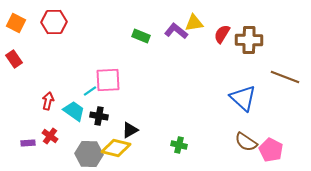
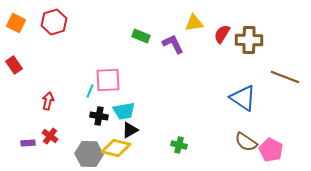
red hexagon: rotated 15 degrees counterclockwise
purple L-shape: moved 3 px left, 13 px down; rotated 25 degrees clockwise
red rectangle: moved 6 px down
cyan line: rotated 32 degrees counterclockwise
blue triangle: rotated 8 degrees counterclockwise
cyan trapezoid: moved 50 px right; rotated 135 degrees clockwise
